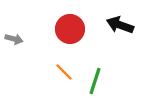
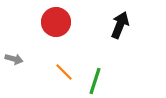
black arrow: rotated 92 degrees clockwise
red circle: moved 14 px left, 7 px up
gray arrow: moved 20 px down
